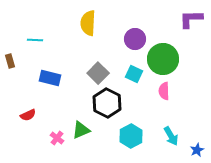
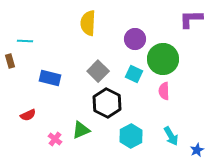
cyan line: moved 10 px left, 1 px down
gray square: moved 2 px up
pink cross: moved 2 px left, 1 px down
